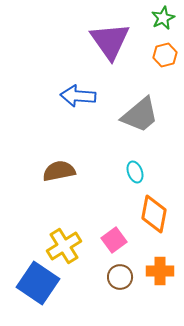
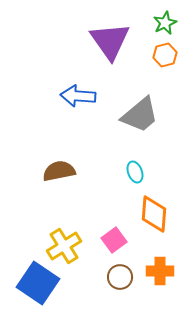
green star: moved 2 px right, 5 px down
orange diamond: rotated 6 degrees counterclockwise
